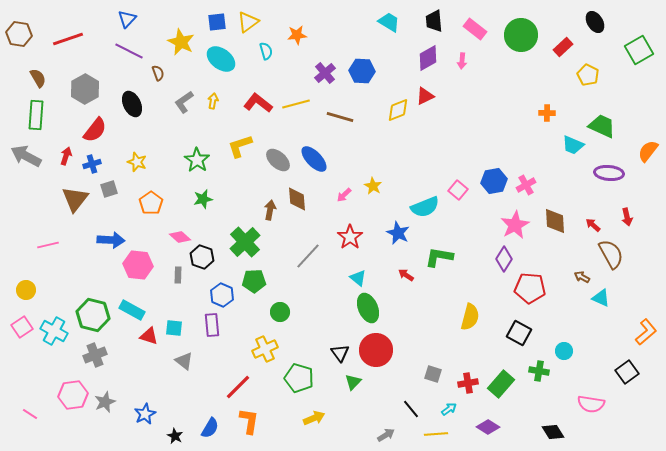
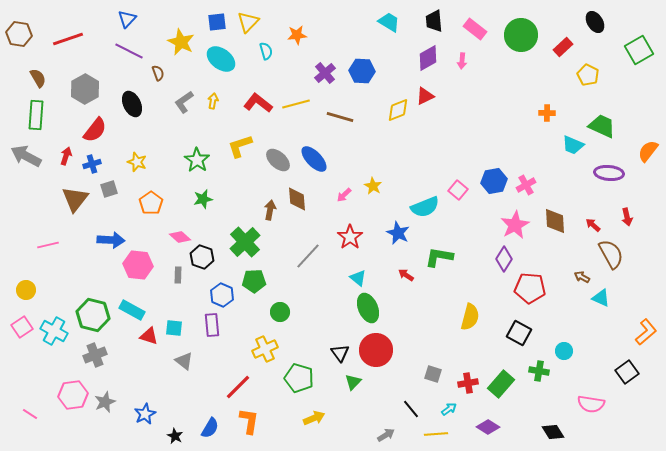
yellow triangle at (248, 22): rotated 10 degrees counterclockwise
